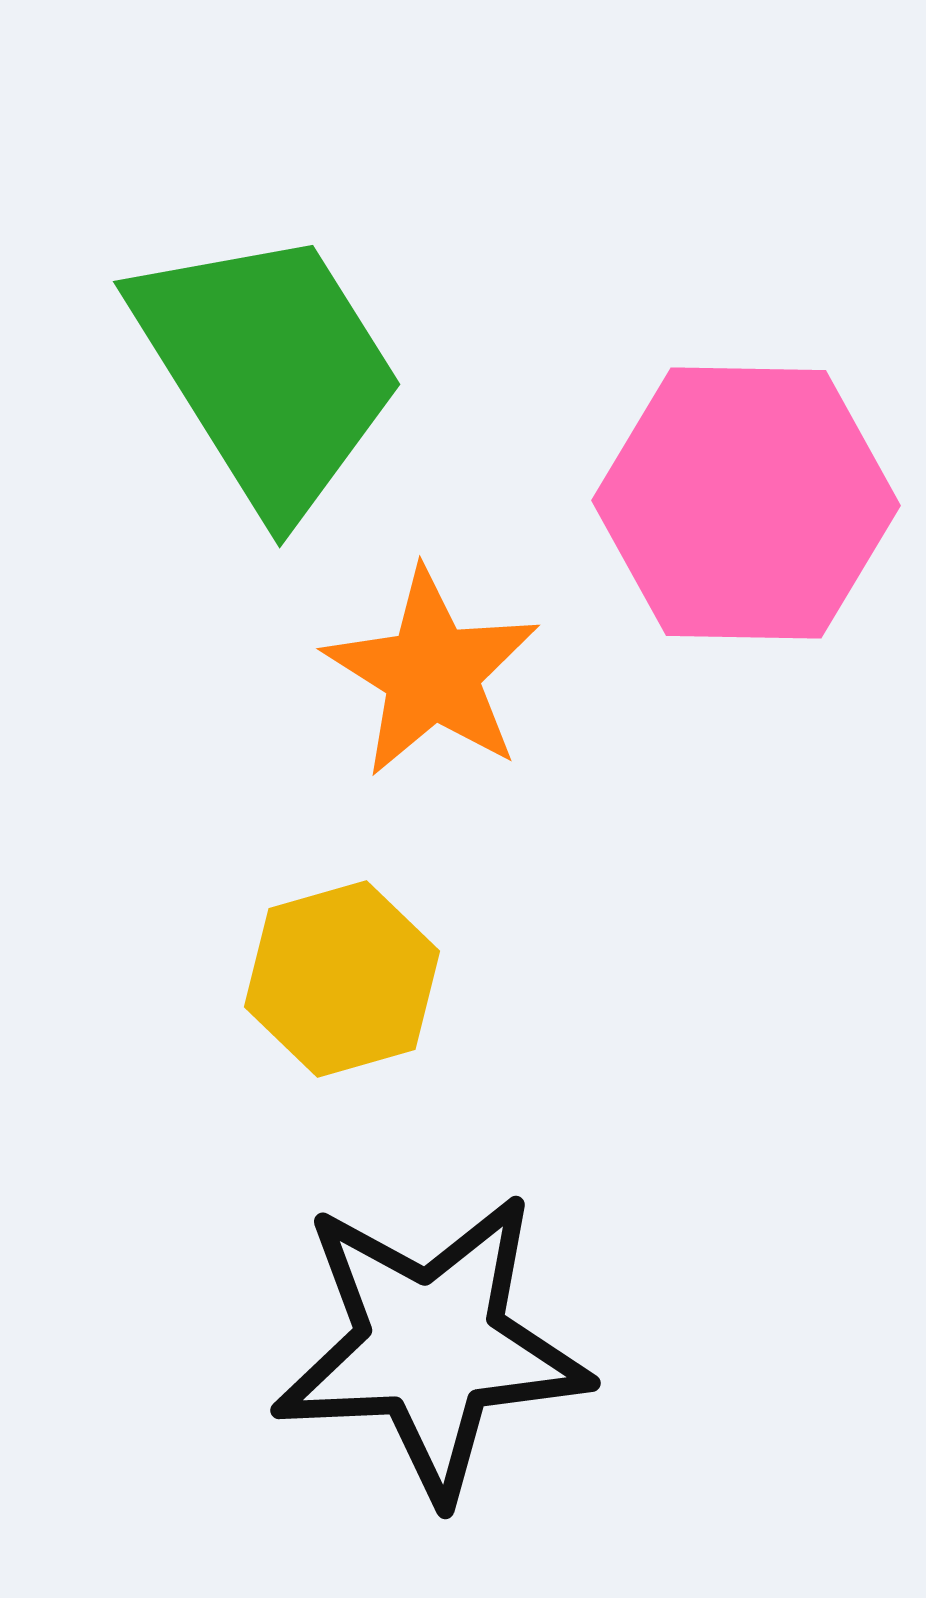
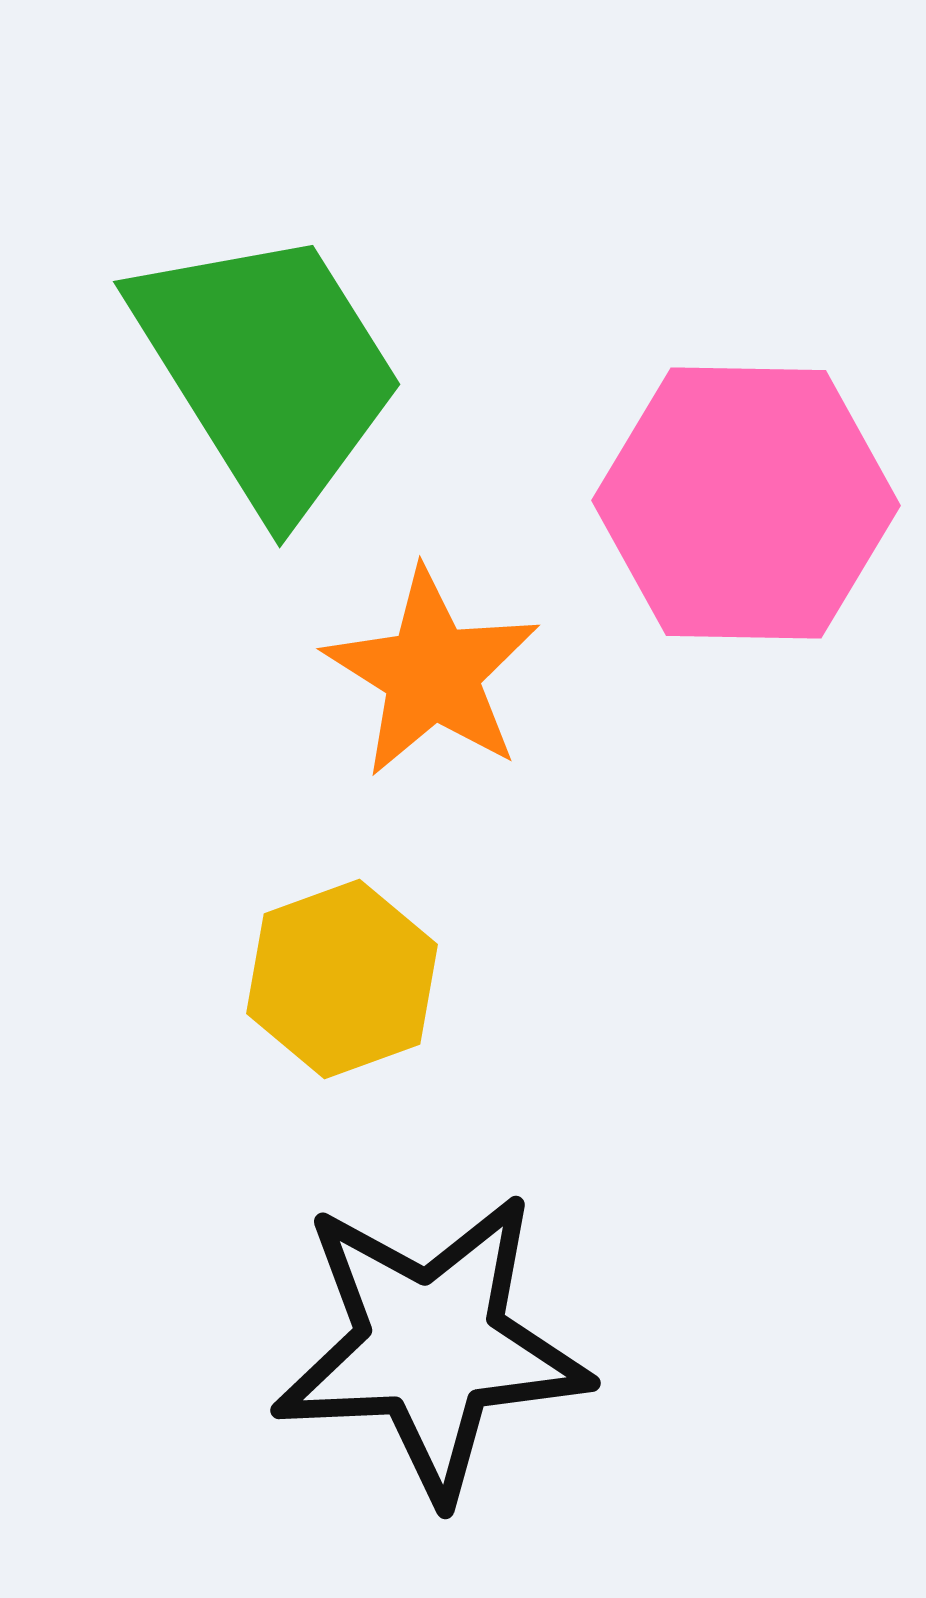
yellow hexagon: rotated 4 degrees counterclockwise
